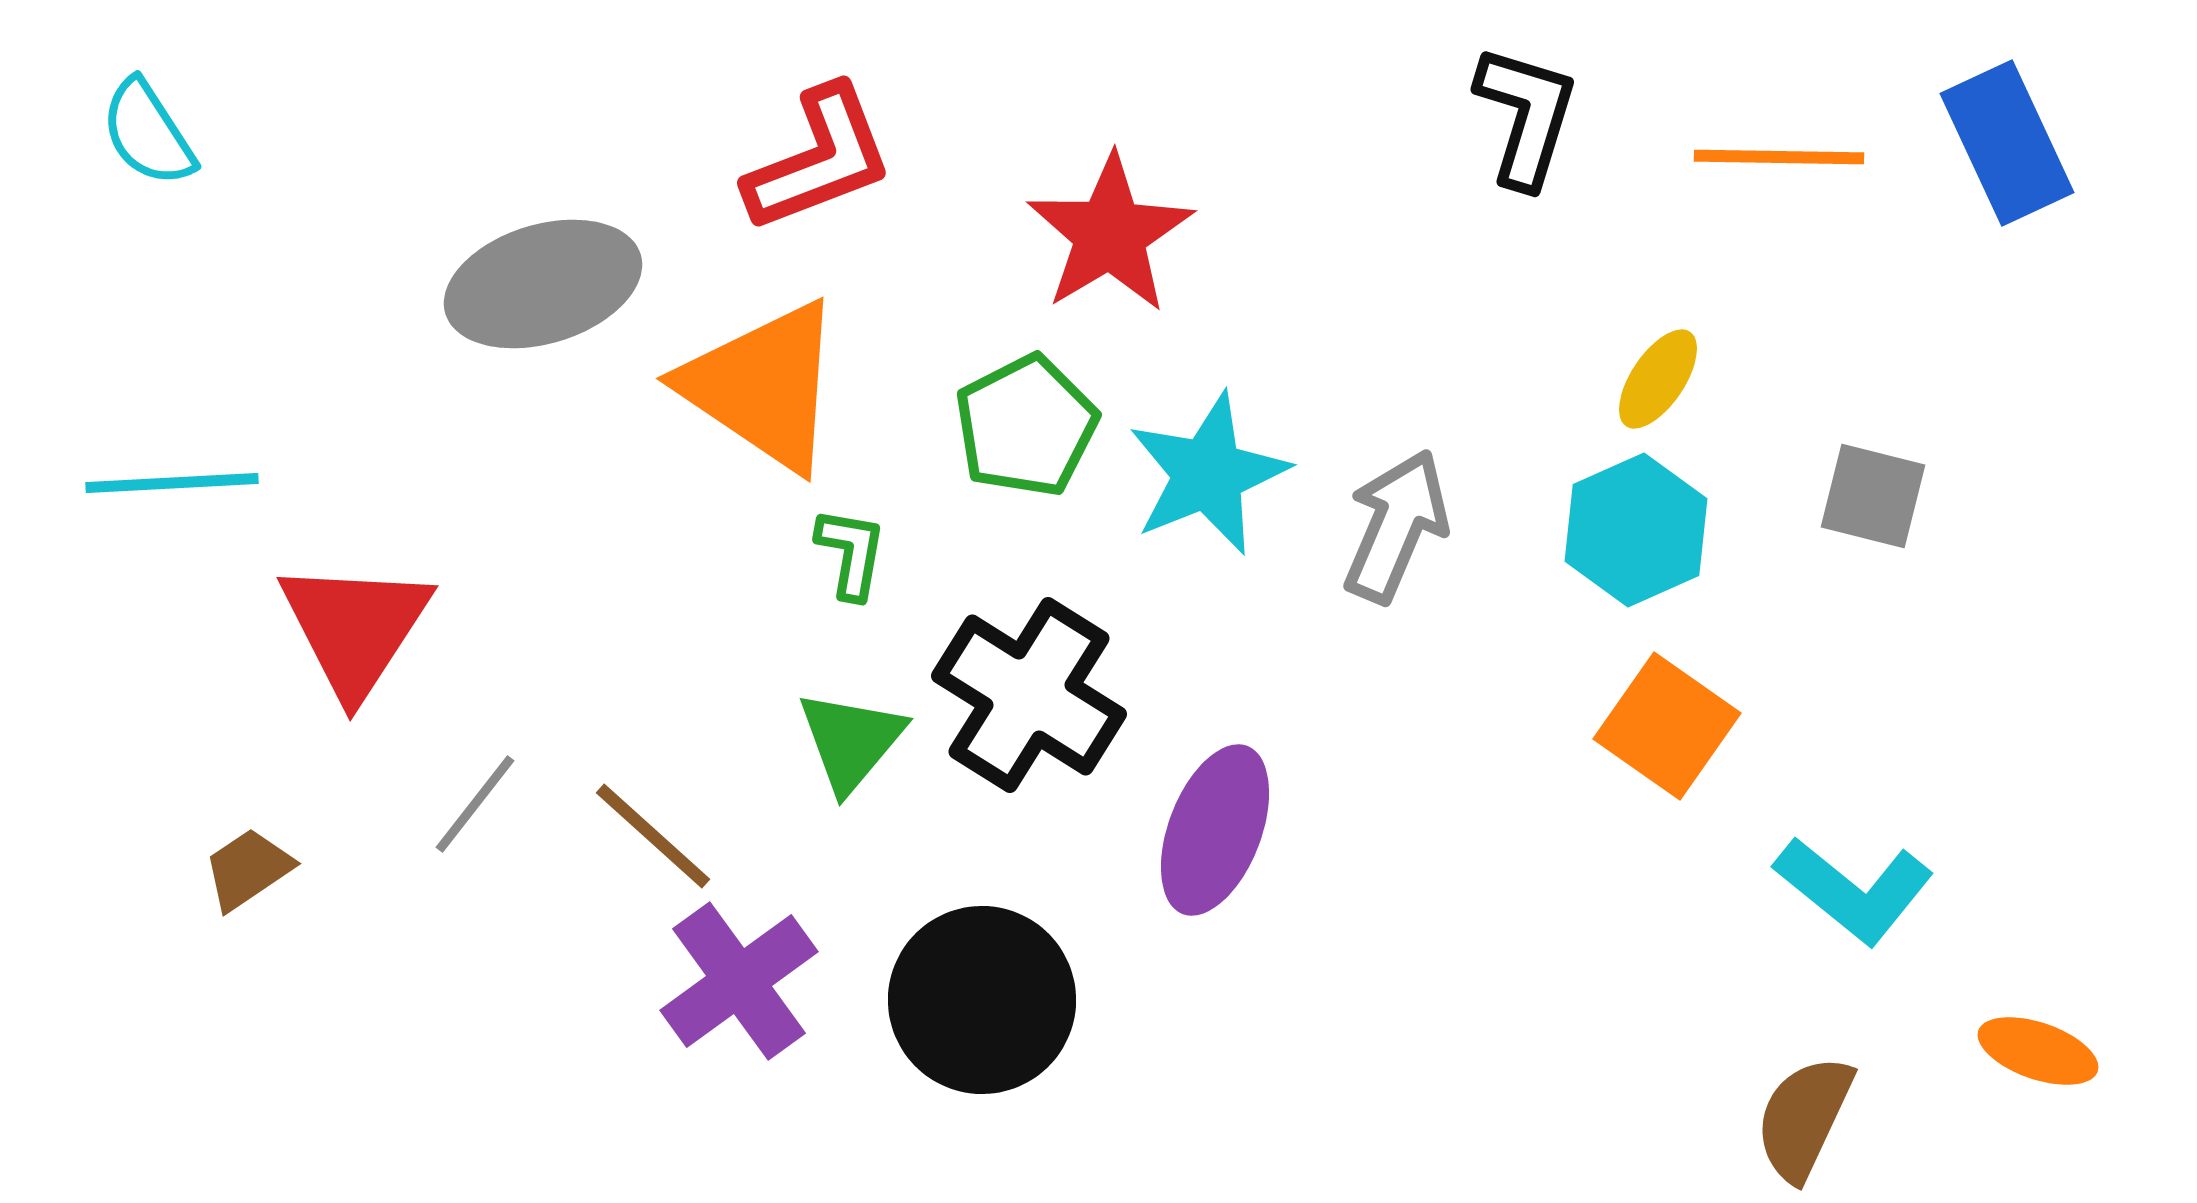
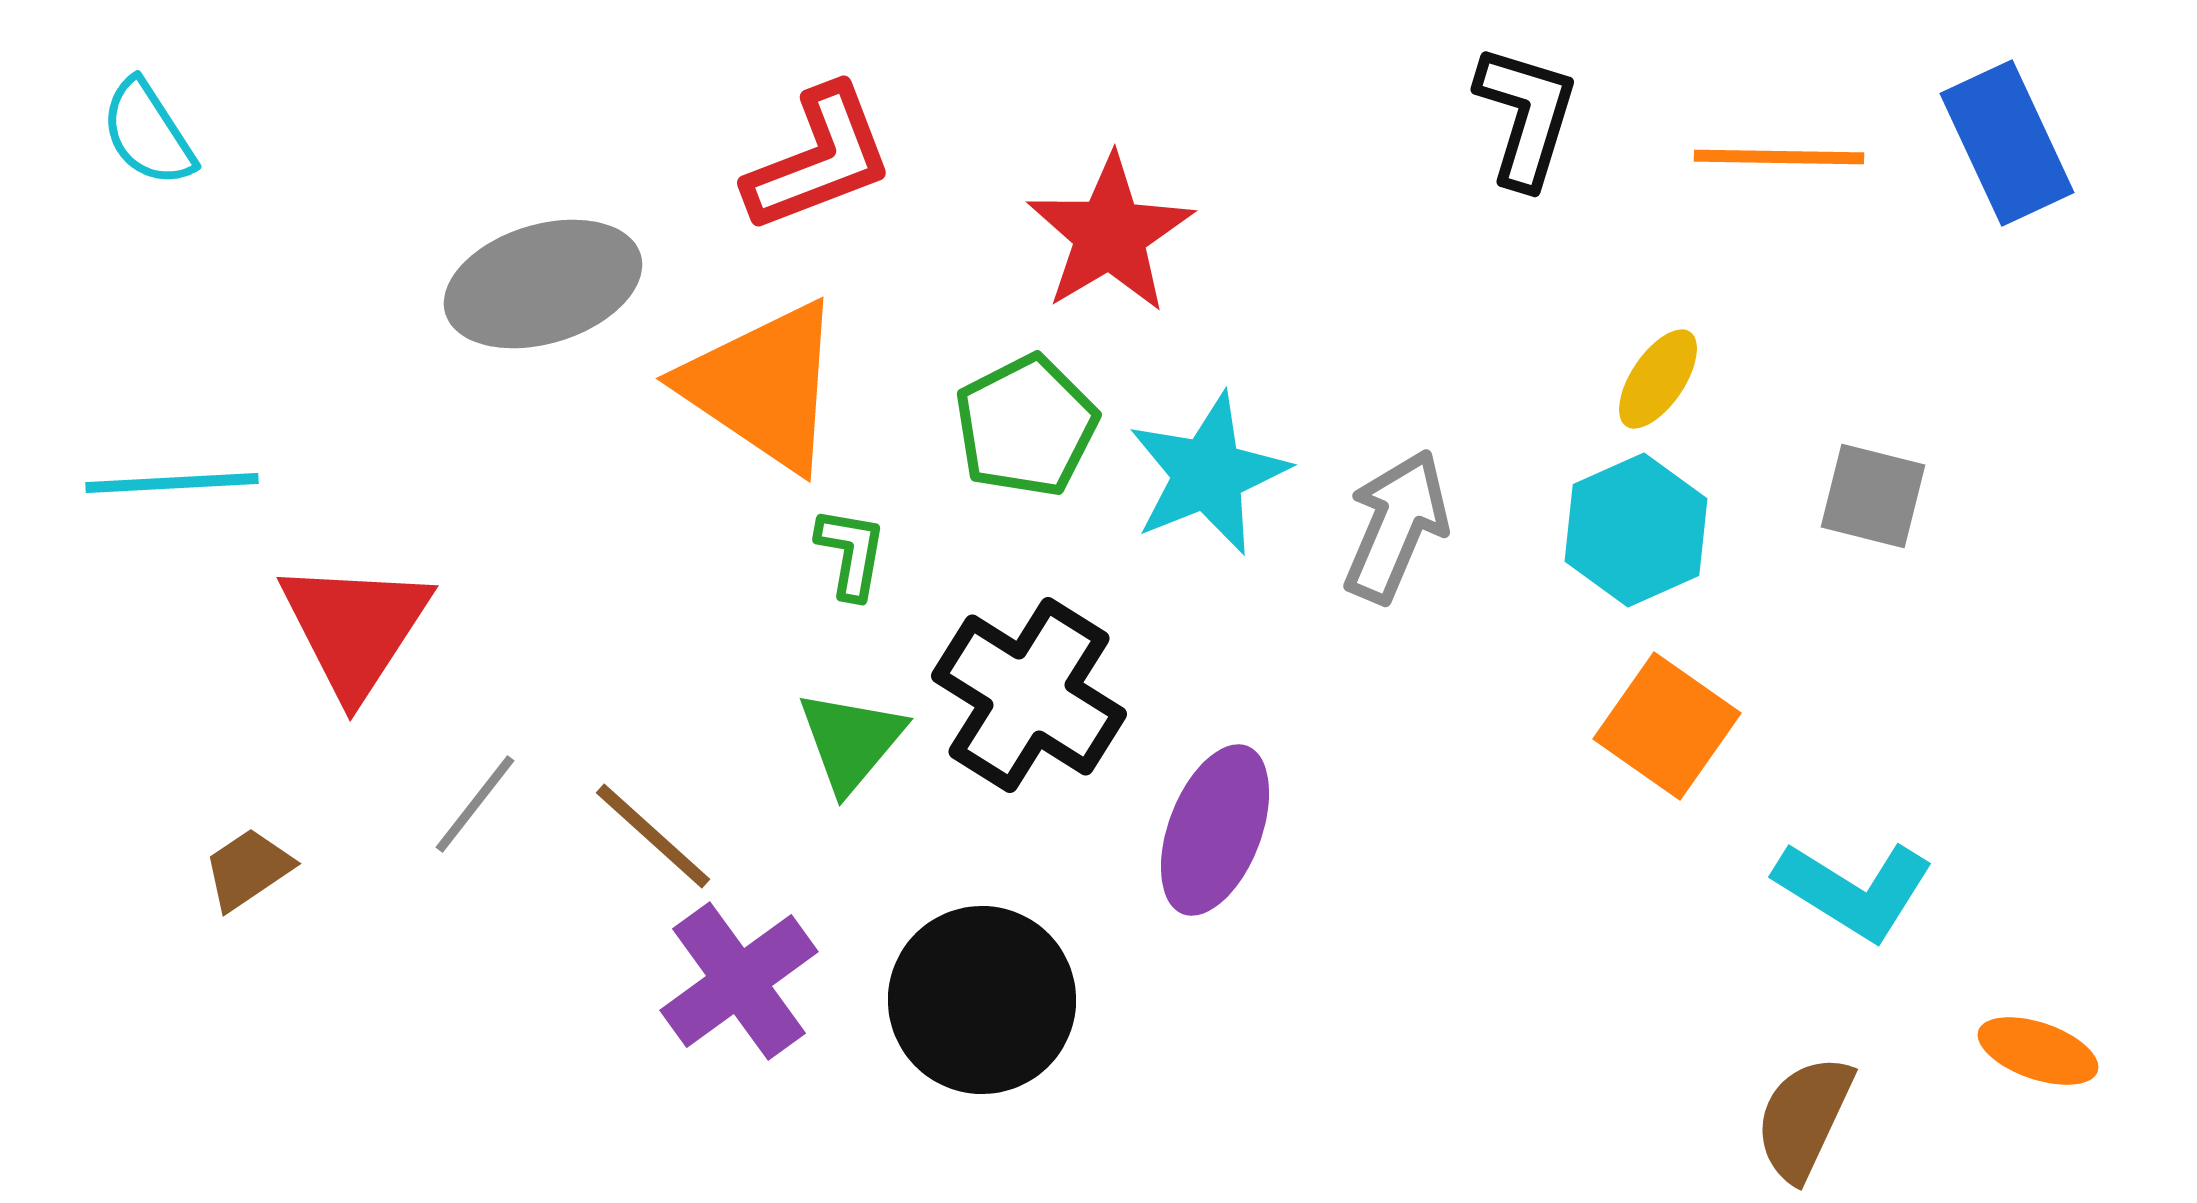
cyan L-shape: rotated 7 degrees counterclockwise
